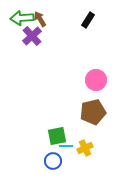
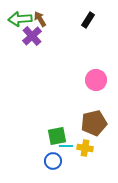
green arrow: moved 2 px left, 1 px down
brown pentagon: moved 1 px right, 11 px down
yellow cross: rotated 35 degrees clockwise
